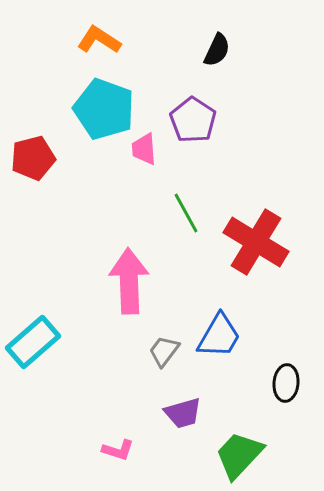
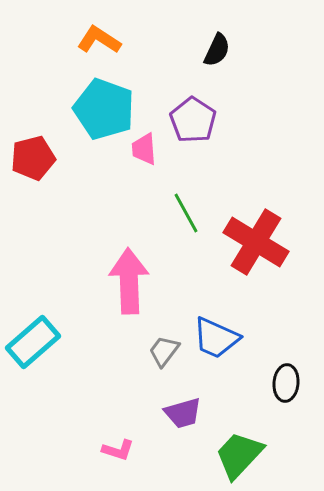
blue trapezoid: moved 3 px left, 2 px down; rotated 84 degrees clockwise
